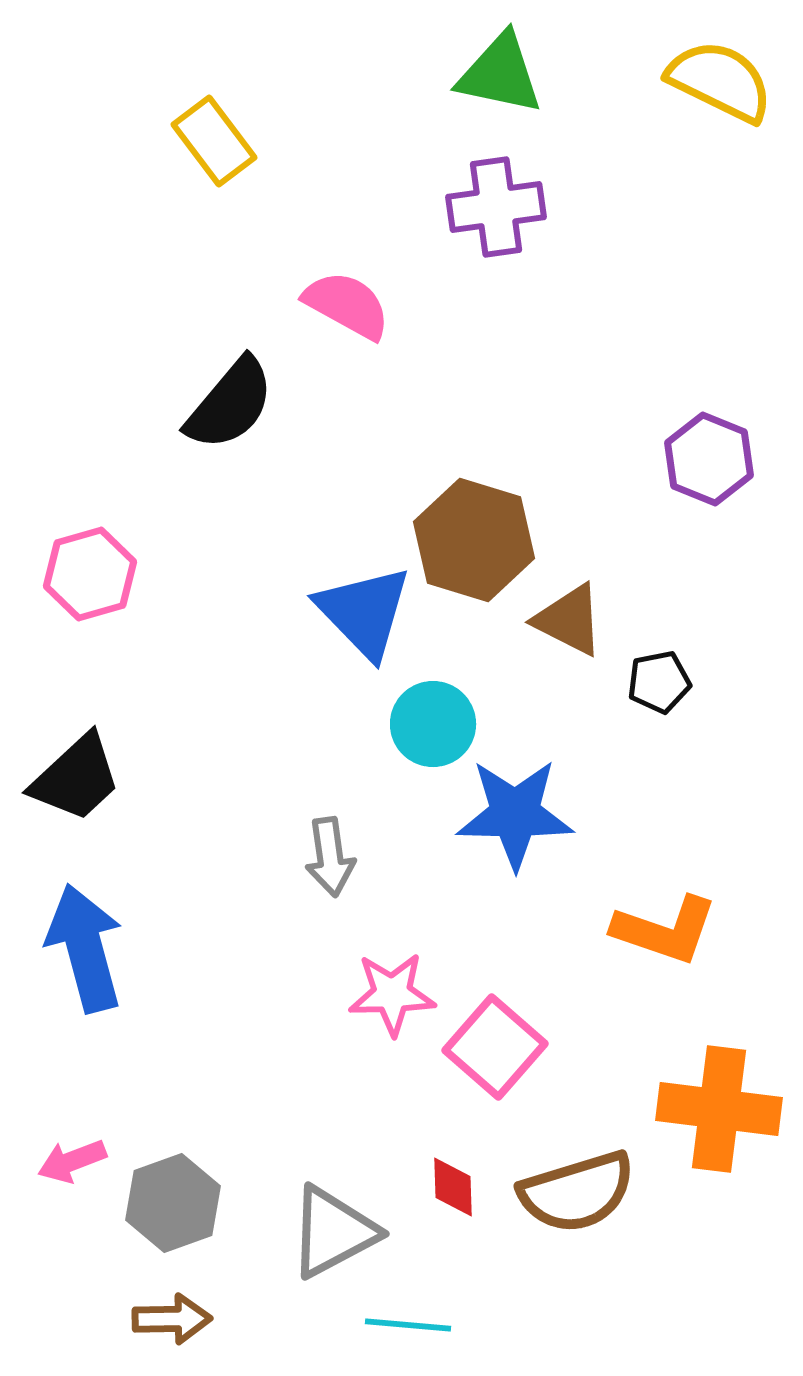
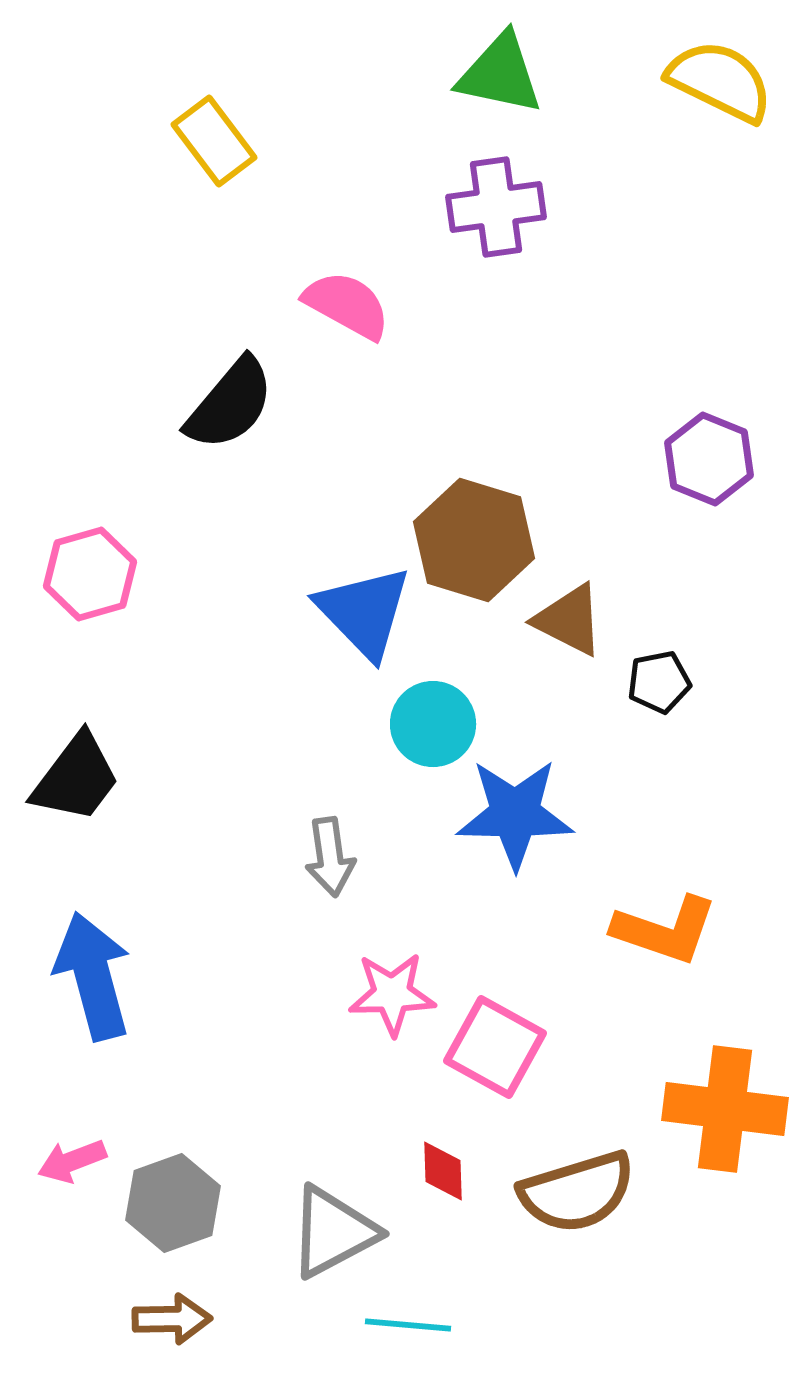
black trapezoid: rotated 10 degrees counterclockwise
blue arrow: moved 8 px right, 28 px down
pink square: rotated 12 degrees counterclockwise
orange cross: moved 6 px right
red diamond: moved 10 px left, 16 px up
